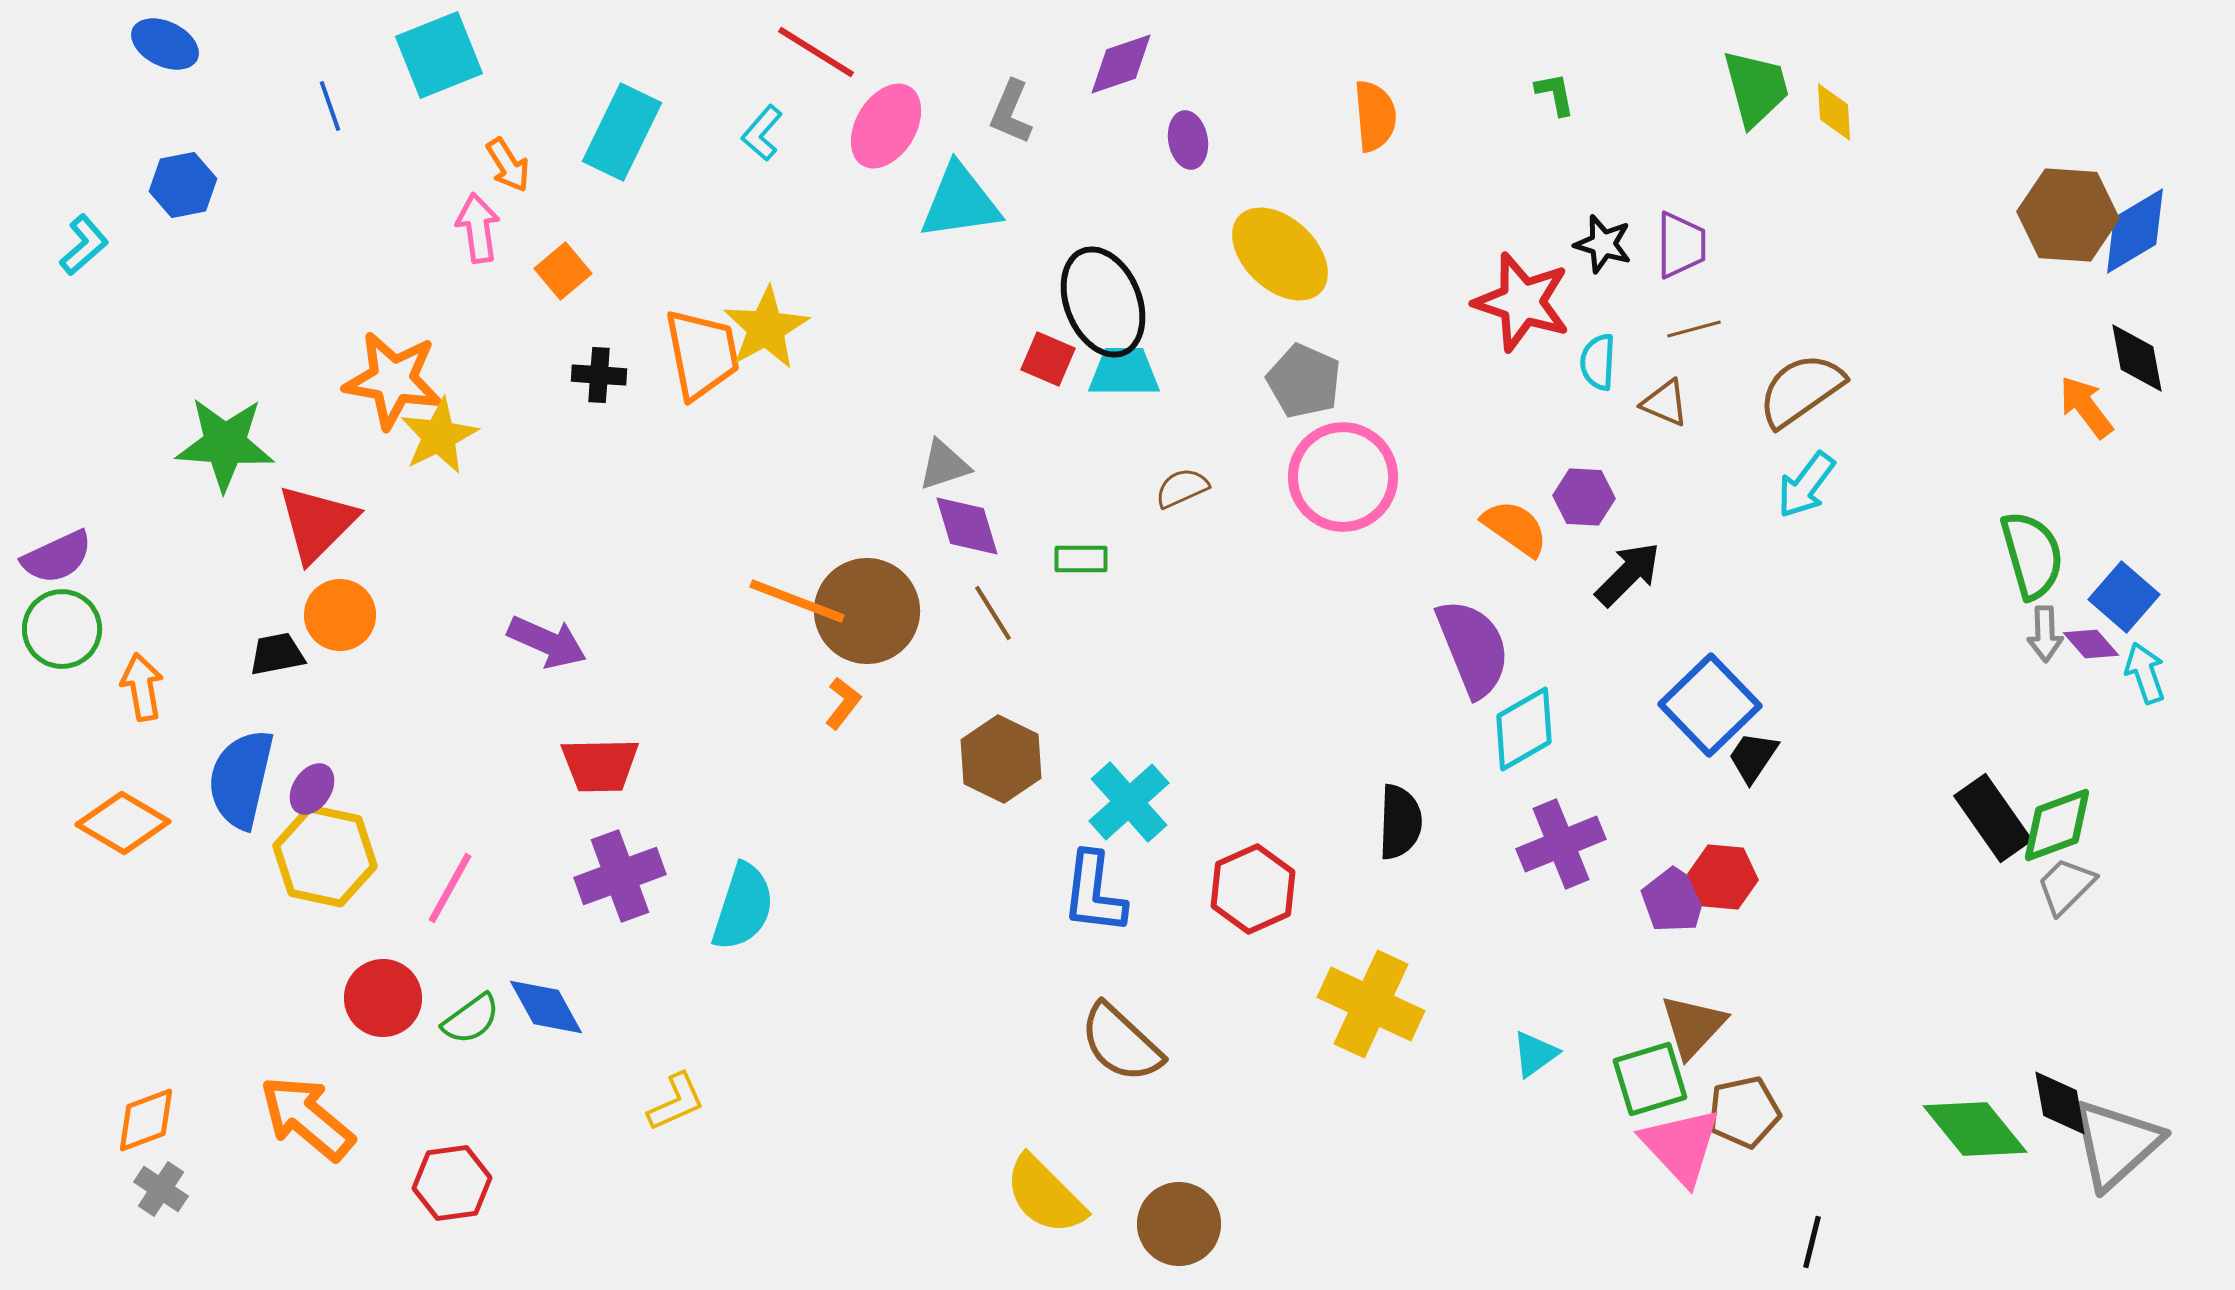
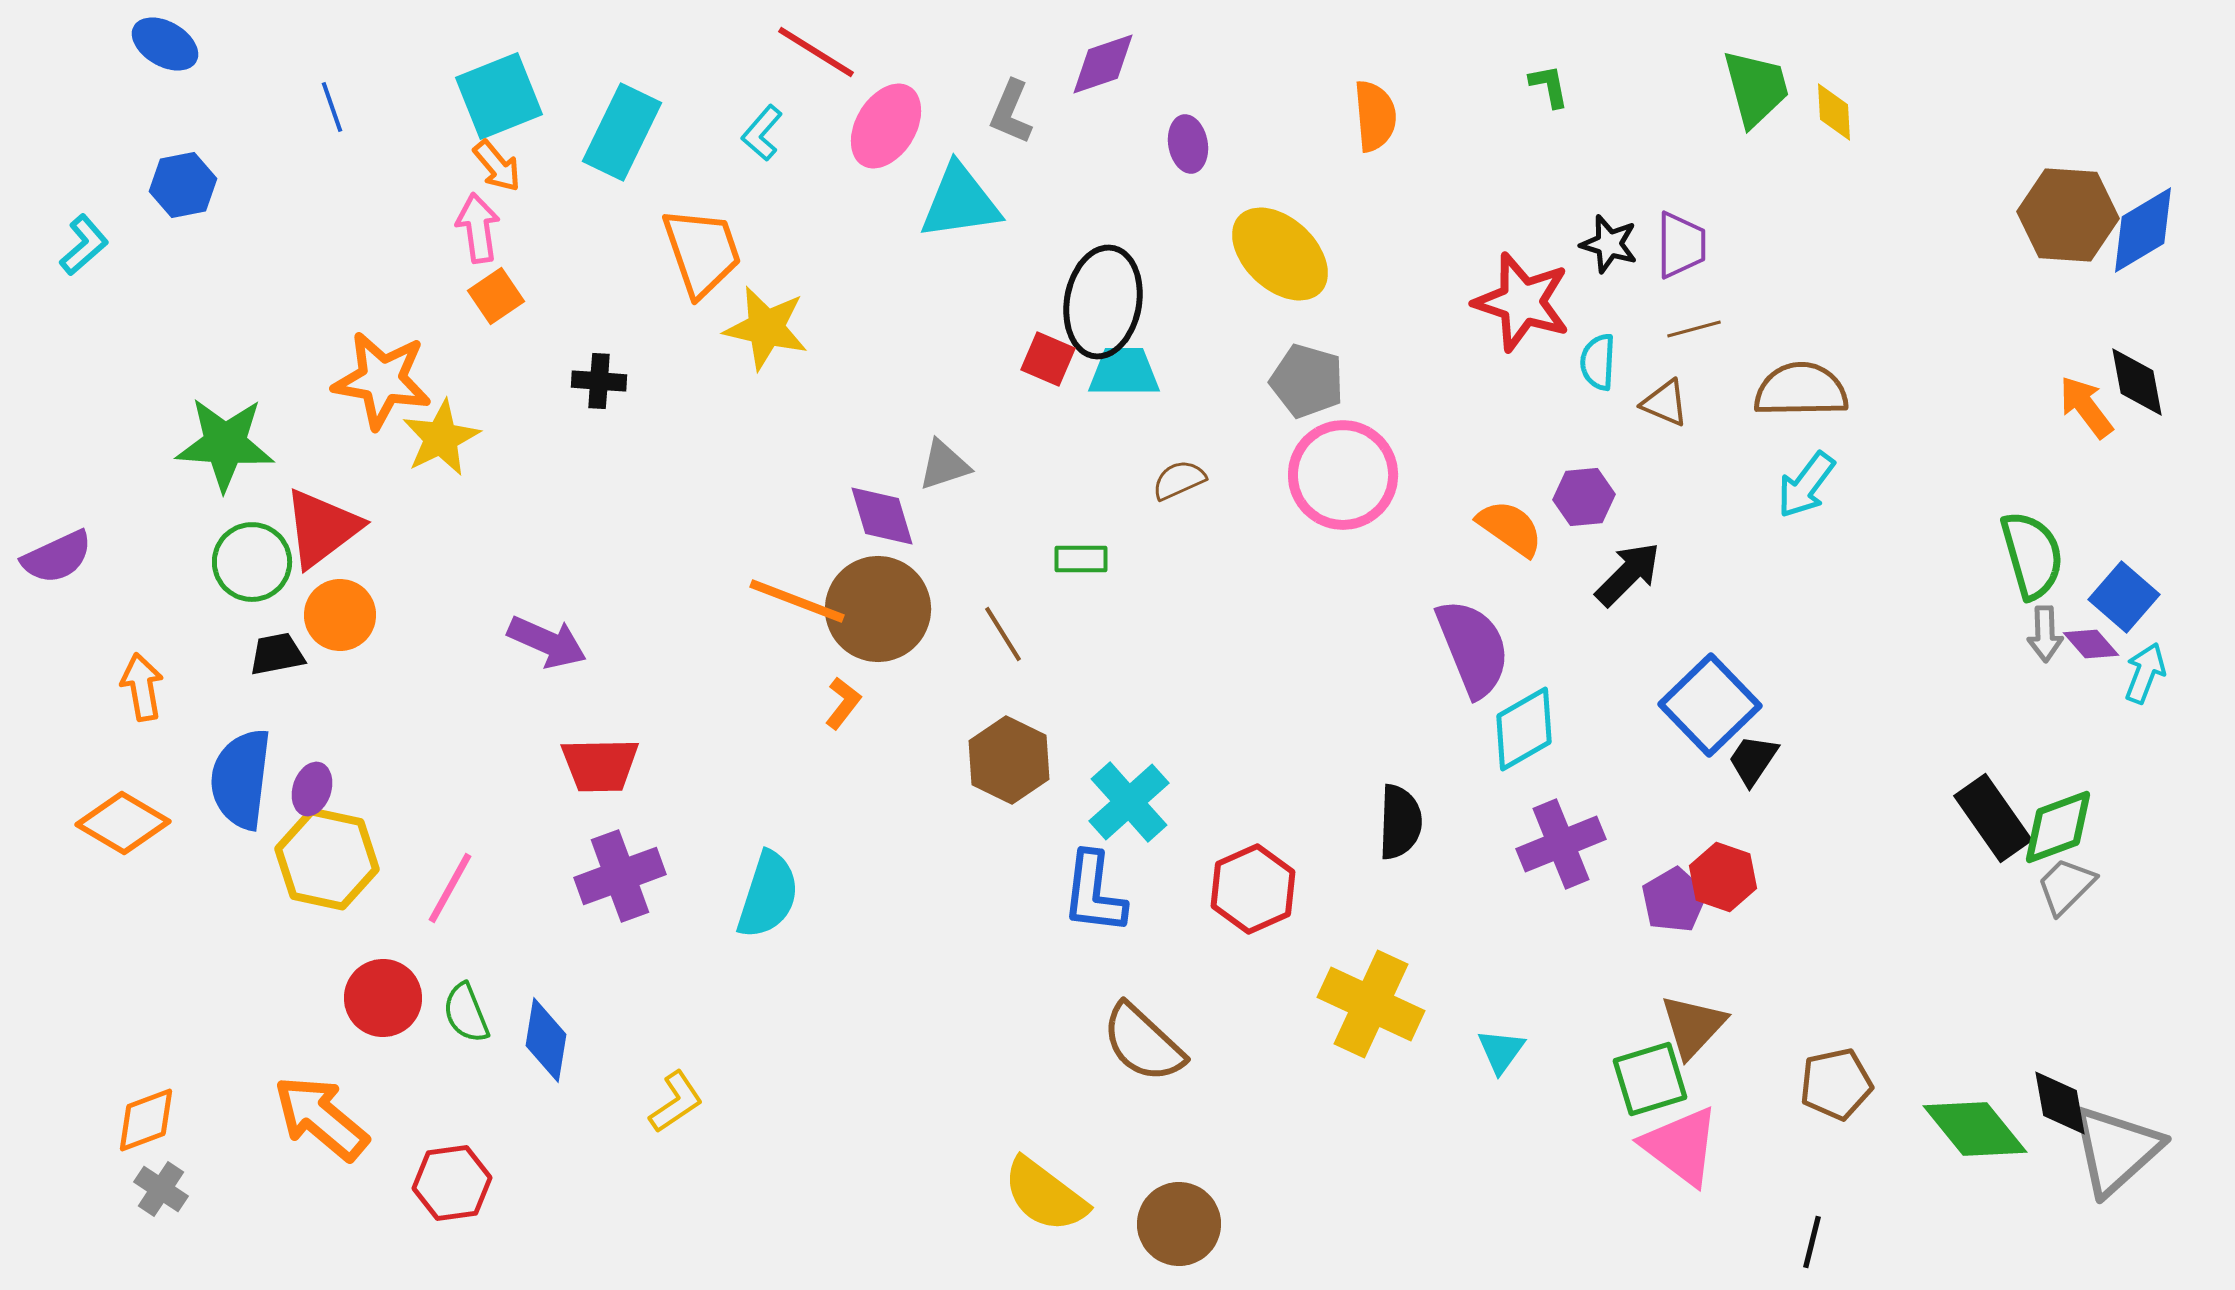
blue ellipse at (165, 44): rotated 4 degrees clockwise
cyan square at (439, 55): moved 60 px right, 41 px down
purple diamond at (1121, 64): moved 18 px left
green L-shape at (1555, 94): moved 6 px left, 8 px up
blue line at (330, 106): moved 2 px right, 1 px down
purple ellipse at (1188, 140): moved 4 px down
orange arrow at (508, 165): moved 11 px left, 1 px down; rotated 8 degrees counterclockwise
blue diamond at (2135, 231): moved 8 px right, 1 px up
black star at (1603, 244): moved 6 px right
orange square at (563, 271): moved 67 px left, 25 px down; rotated 6 degrees clockwise
black ellipse at (1103, 302): rotated 32 degrees clockwise
yellow star at (766, 328): rotated 30 degrees counterclockwise
orange trapezoid at (702, 354): moved 102 px up; rotated 8 degrees counterclockwise
black diamond at (2137, 358): moved 24 px down
black cross at (599, 375): moved 6 px down
orange star at (393, 380): moved 11 px left
gray pentagon at (1304, 381): moved 3 px right; rotated 8 degrees counterclockwise
brown semicircle at (1801, 390): rotated 34 degrees clockwise
yellow star at (439, 436): moved 2 px right, 2 px down
pink circle at (1343, 477): moved 2 px up
brown semicircle at (1182, 488): moved 3 px left, 8 px up
purple hexagon at (1584, 497): rotated 8 degrees counterclockwise
red triangle at (317, 523): moved 5 px right, 5 px down; rotated 8 degrees clockwise
purple diamond at (967, 526): moved 85 px left, 10 px up
orange semicircle at (1515, 528): moved 5 px left
brown circle at (867, 611): moved 11 px right, 2 px up
brown line at (993, 613): moved 10 px right, 21 px down
green circle at (62, 629): moved 190 px right, 67 px up
cyan arrow at (2145, 673): rotated 40 degrees clockwise
black trapezoid at (1753, 757): moved 3 px down
brown hexagon at (1001, 759): moved 8 px right, 1 px down
blue semicircle at (241, 779): rotated 6 degrees counterclockwise
purple ellipse at (312, 789): rotated 15 degrees counterclockwise
green diamond at (2057, 825): moved 1 px right, 2 px down
yellow hexagon at (325, 856): moved 2 px right, 3 px down
red hexagon at (1723, 877): rotated 14 degrees clockwise
purple pentagon at (1674, 900): rotated 8 degrees clockwise
cyan semicircle at (743, 907): moved 25 px right, 12 px up
blue diamond at (546, 1007): moved 33 px down; rotated 38 degrees clockwise
green semicircle at (471, 1019): moved 5 px left, 6 px up; rotated 104 degrees clockwise
brown semicircle at (1121, 1043): moved 22 px right
cyan triangle at (1535, 1054): moved 34 px left, 3 px up; rotated 18 degrees counterclockwise
yellow L-shape at (676, 1102): rotated 10 degrees counterclockwise
brown pentagon at (1744, 1112): moved 92 px right, 28 px up
orange arrow at (307, 1118): moved 14 px right
gray triangle at (2116, 1144): moved 6 px down
pink triangle at (1681, 1146): rotated 10 degrees counterclockwise
yellow semicircle at (1045, 1195): rotated 8 degrees counterclockwise
